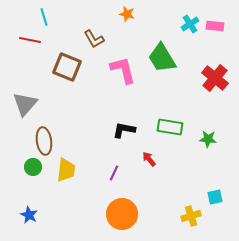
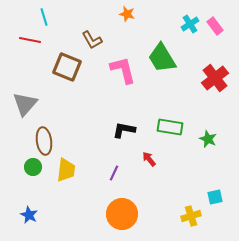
pink rectangle: rotated 48 degrees clockwise
brown L-shape: moved 2 px left, 1 px down
red cross: rotated 12 degrees clockwise
green star: rotated 18 degrees clockwise
